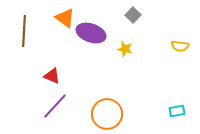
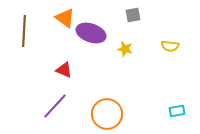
gray square: rotated 35 degrees clockwise
yellow semicircle: moved 10 px left
red triangle: moved 12 px right, 6 px up
